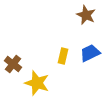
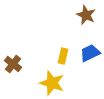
yellow star: moved 15 px right
